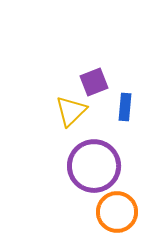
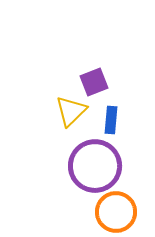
blue rectangle: moved 14 px left, 13 px down
purple circle: moved 1 px right
orange circle: moved 1 px left
